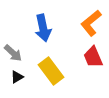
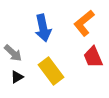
orange L-shape: moved 7 px left
